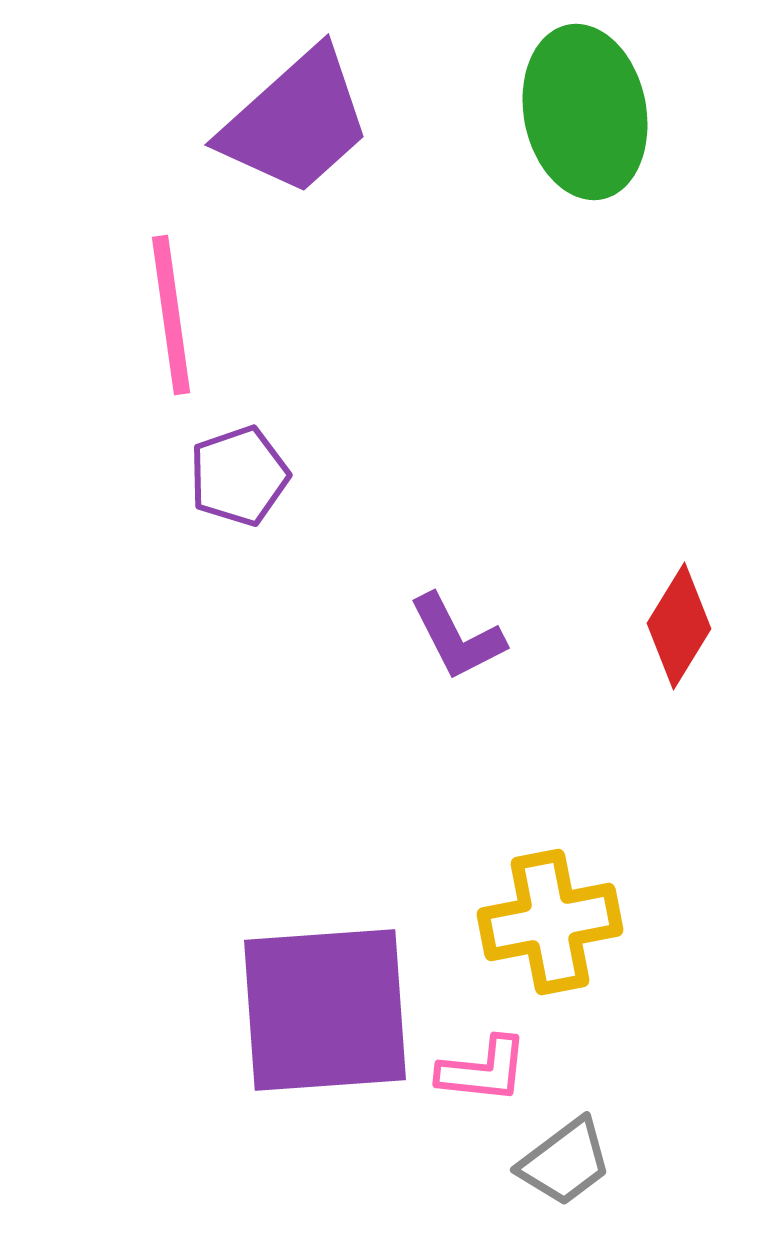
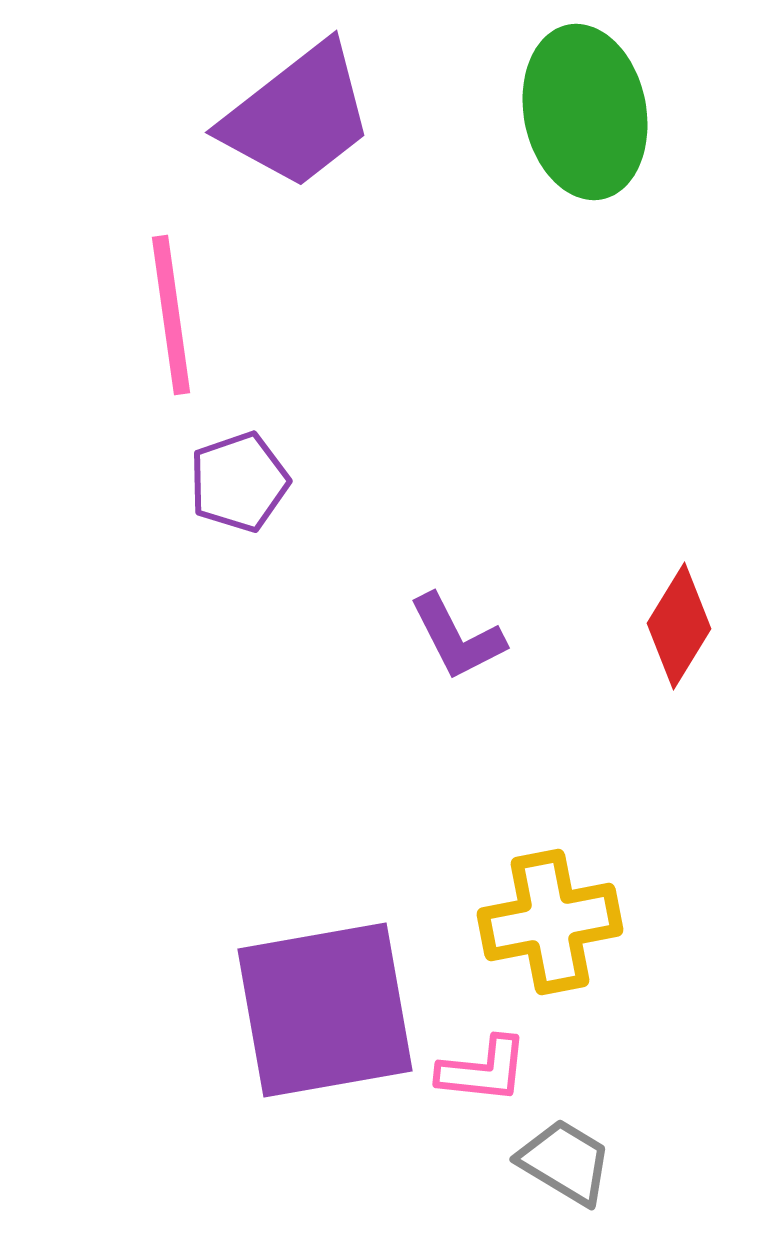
purple trapezoid: moved 2 px right, 6 px up; rotated 4 degrees clockwise
purple pentagon: moved 6 px down
purple square: rotated 6 degrees counterclockwise
gray trapezoid: rotated 112 degrees counterclockwise
